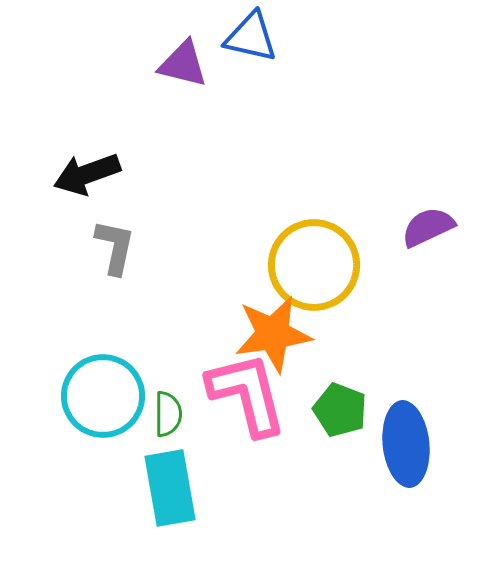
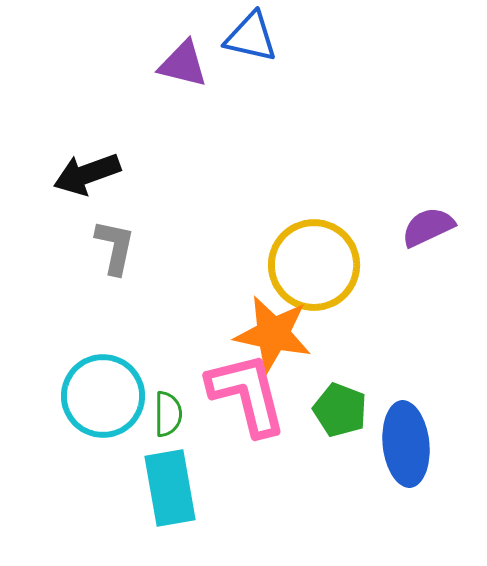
orange star: rotated 20 degrees clockwise
